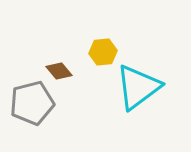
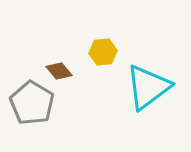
cyan triangle: moved 10 px right
gray pentagon: rotated 27 degrees counterclockwise
